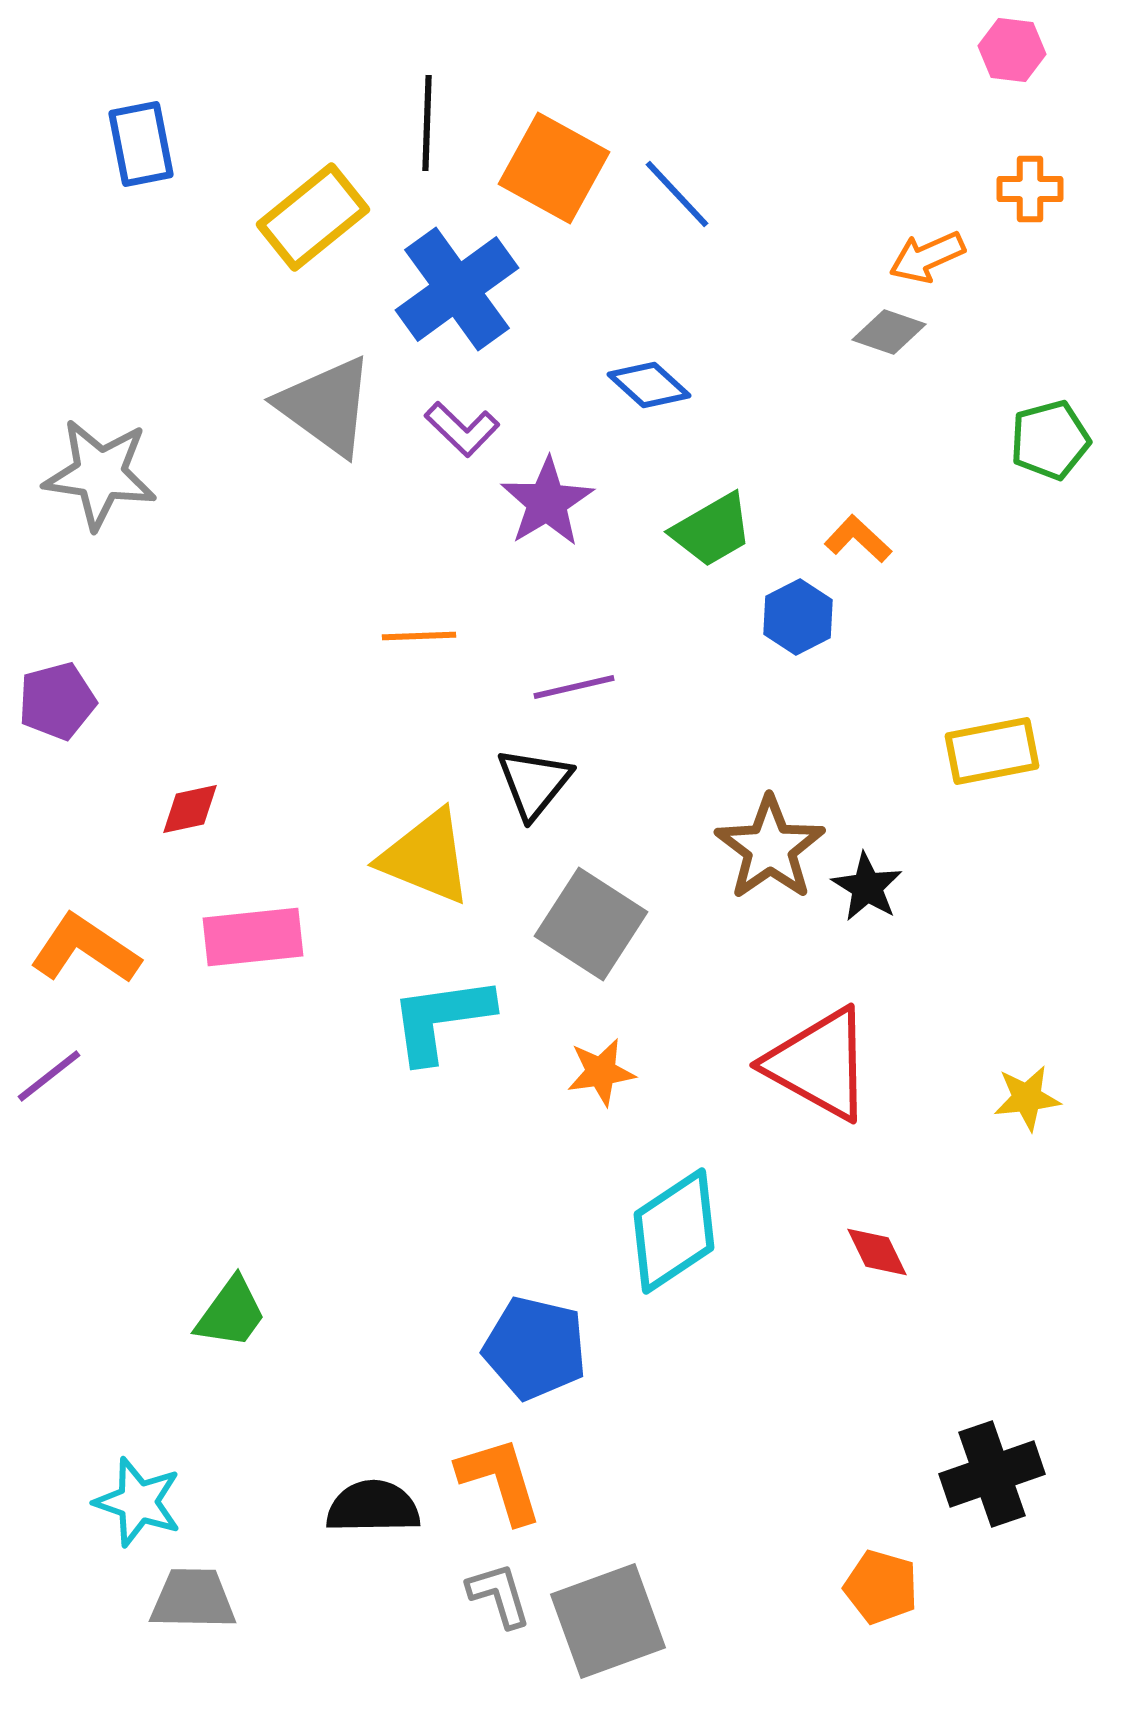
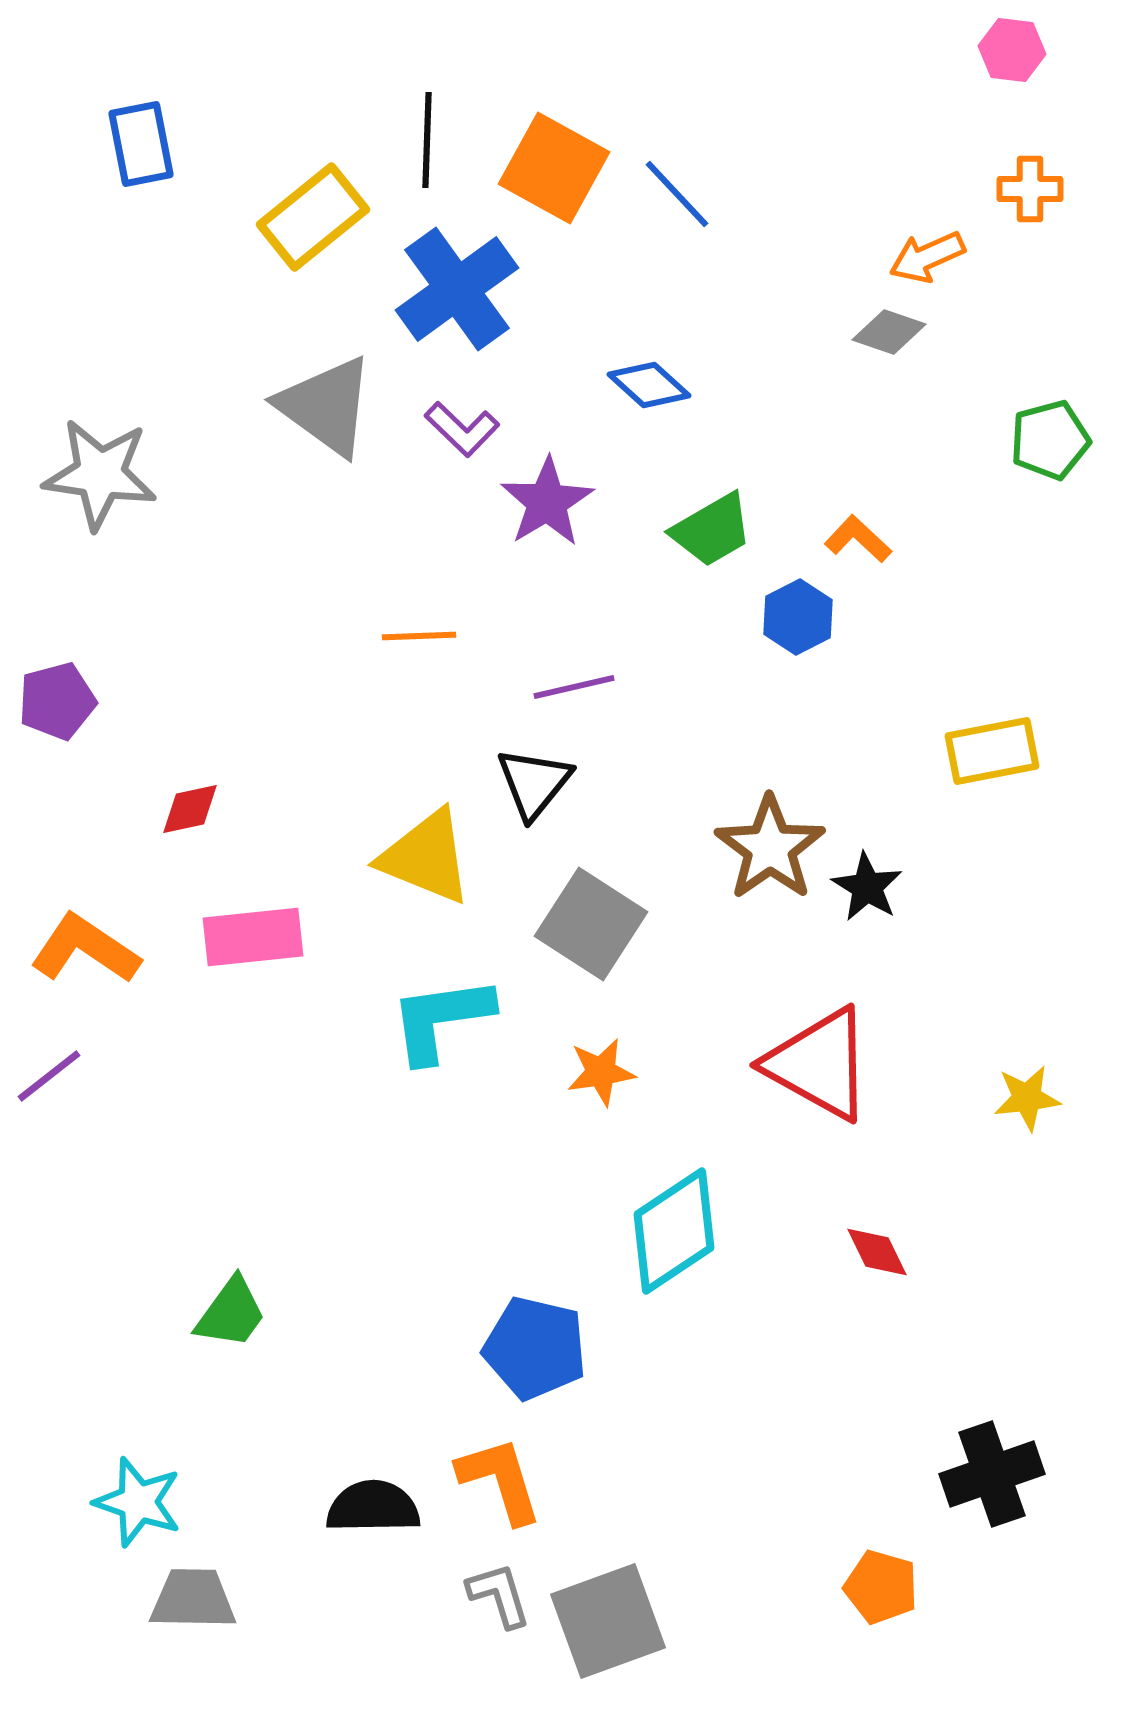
black line at (427, 123): moved 17 px down
